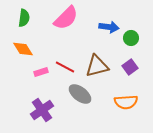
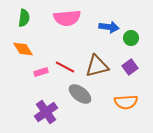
pink semicircle: moved 1 px right; rotated 40 degrees clockwise
purple cross: moved 4 px right, 2 px down
